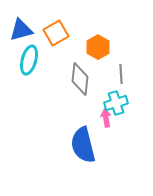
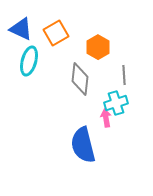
blue triangle: moved 1 px up; rotated 40 degrees clockwise
cyan ellipse: moved 1 px down
gray line: moved 3 px right, 1 px down
